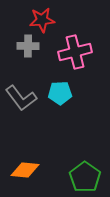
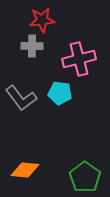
gray cross: moved 4 px right
pink cross: moved 4 px right, 7 px down
cyan pentagon: rotated 10 degrees clockwise
